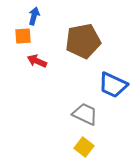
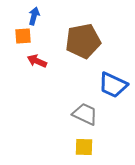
yellow square: rotated 36 degrees counterclockwise
